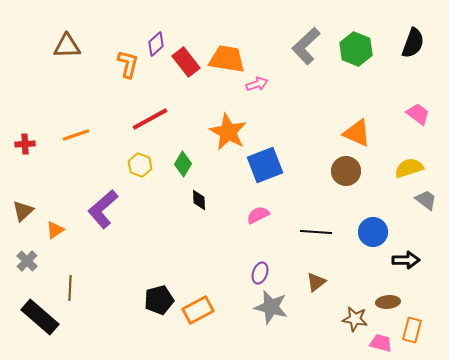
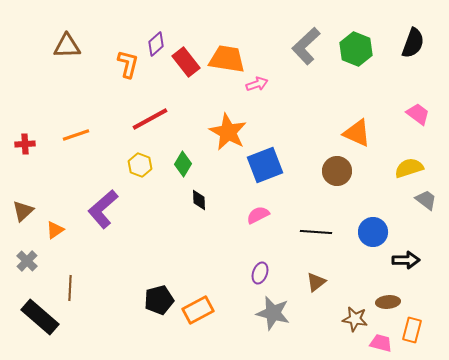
brown circle at (346, 171): moved 9 px left
gray star at (271, 307): moved 2 px right, 6 px down
